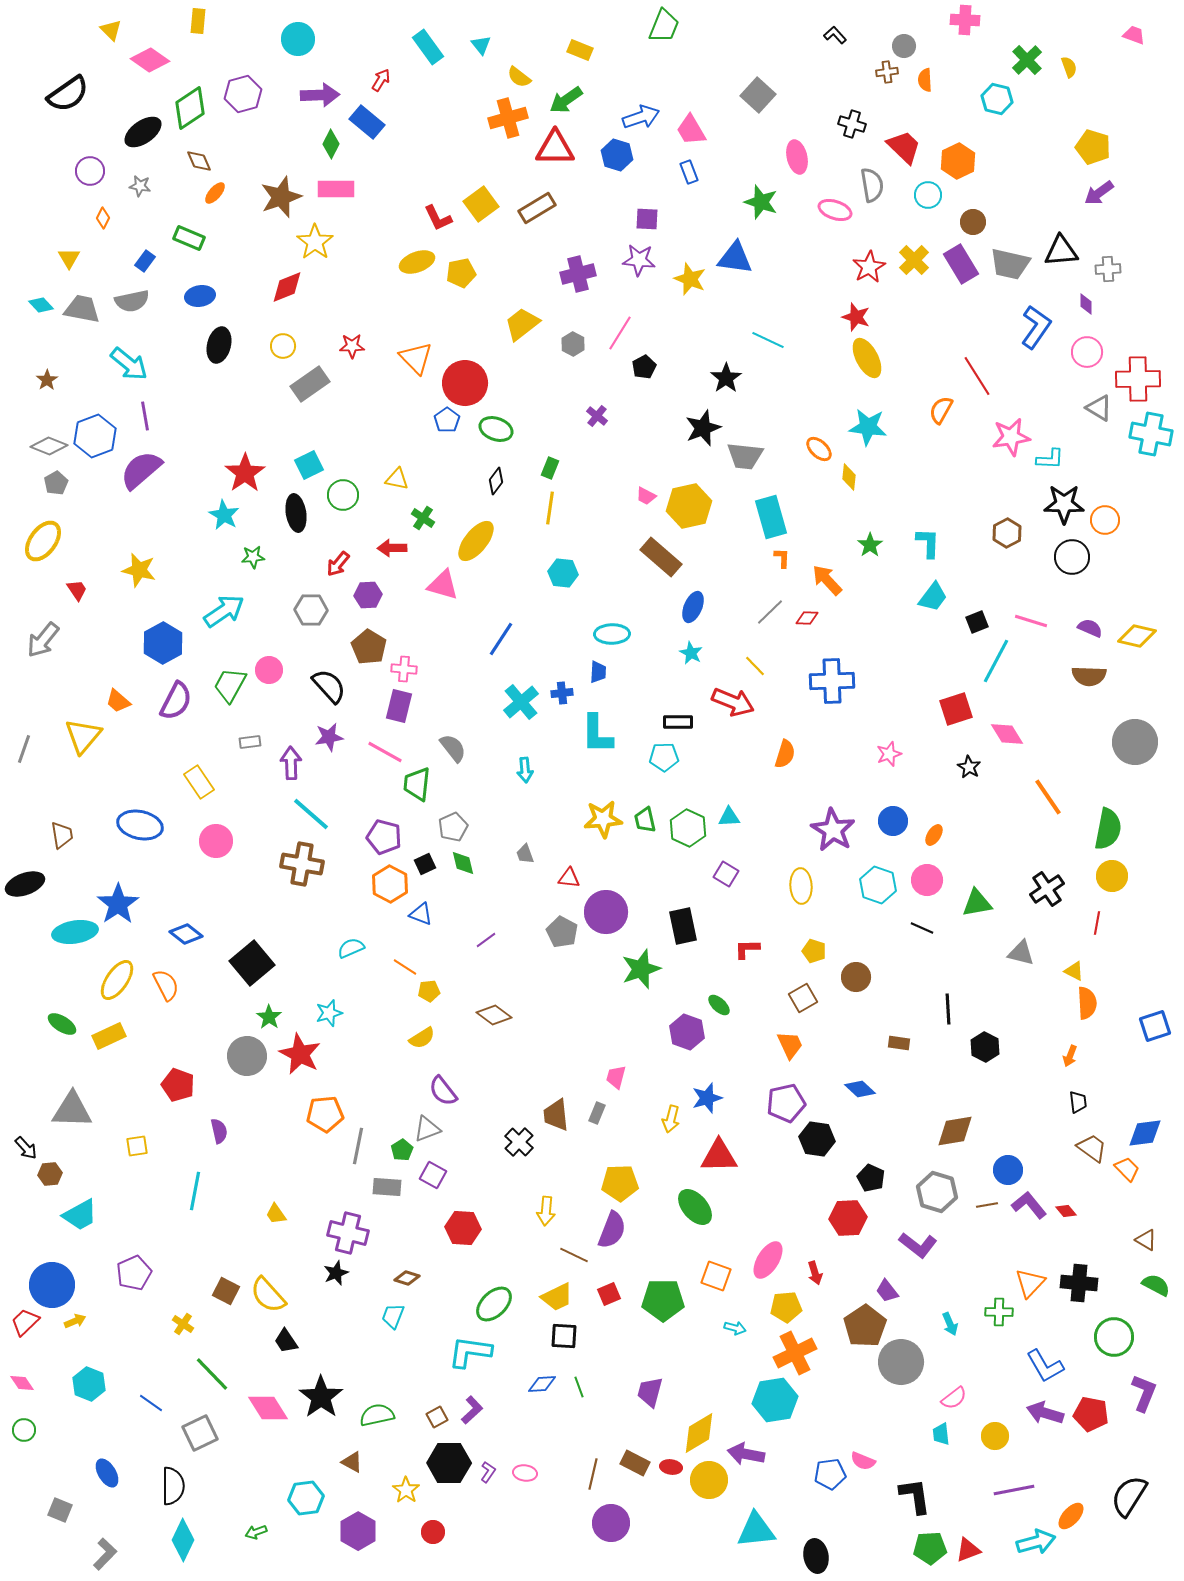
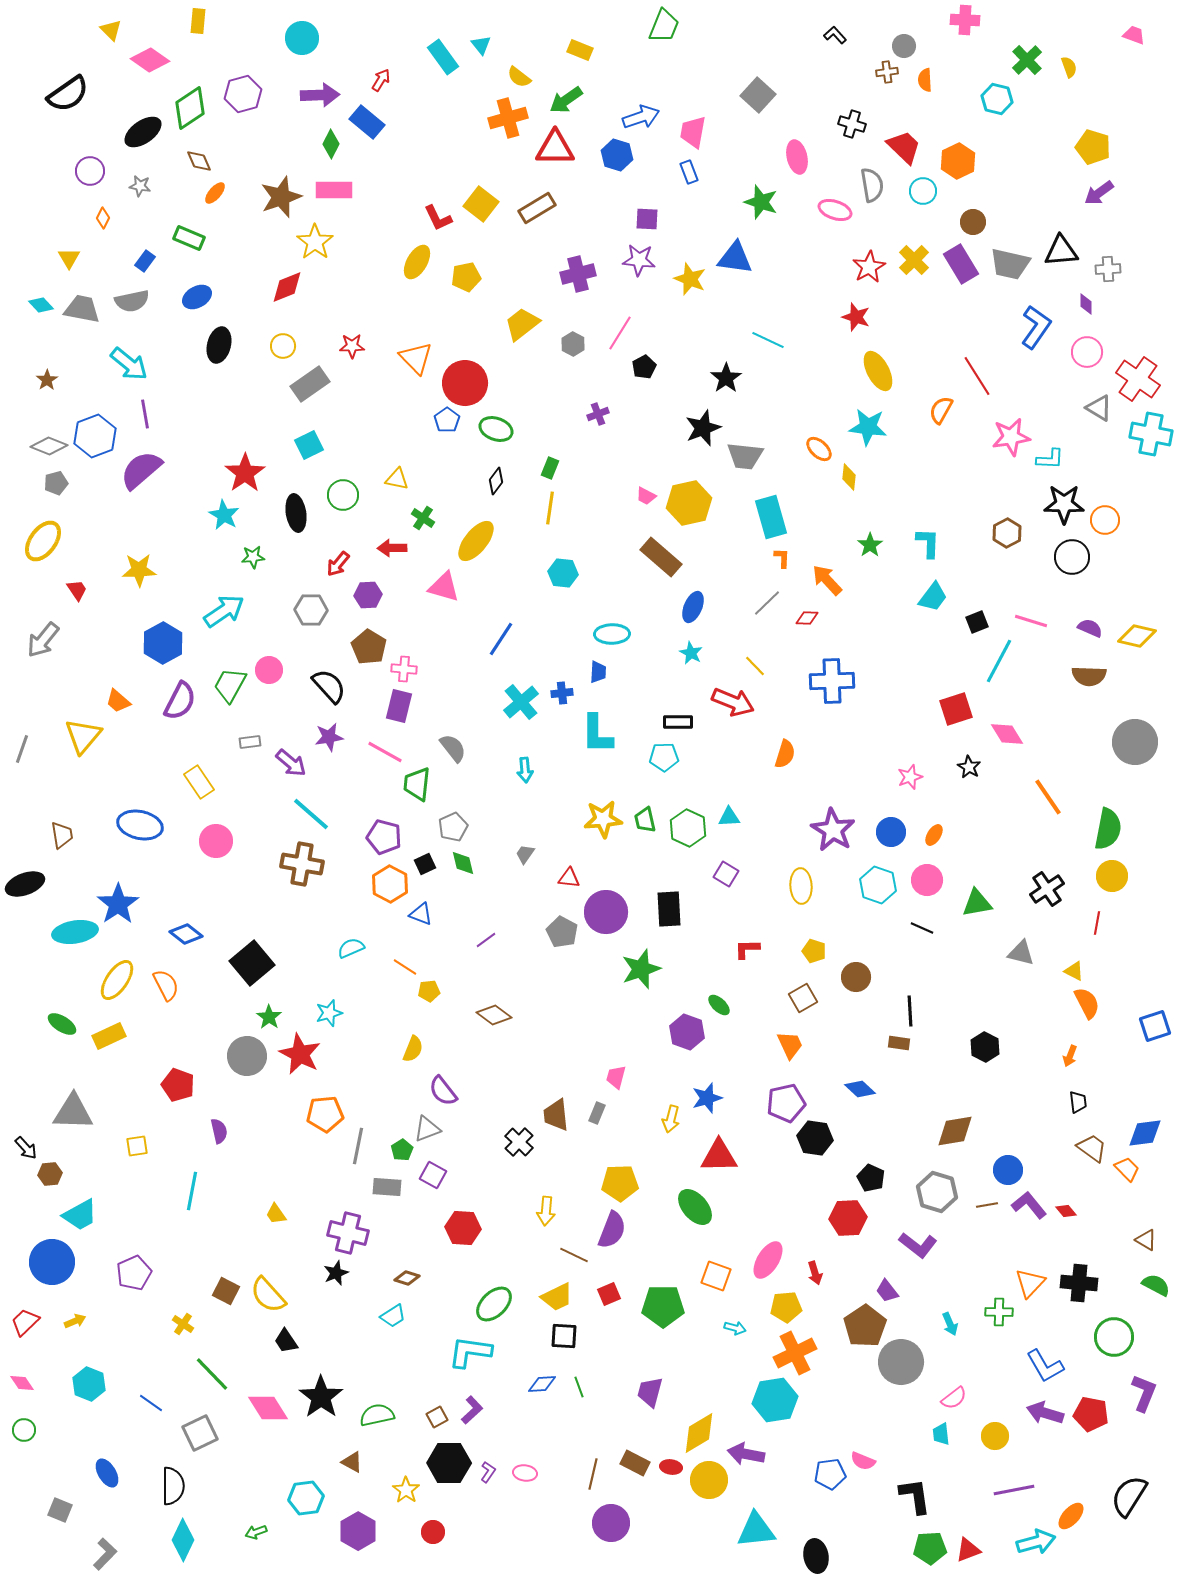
cyan circle at (298, 39): moved 4 px right, 1 px up
cyan rectangle at (428, 47): moved 15 px right, 10 px down
pink trapezoid at (691, 130): moved 2 px right, 2 px down; rotated 40 degrees clockwise
pink rectangle at (336, 189): moved 2 px left, 1 px down
cyan circle at (928, 195): moved 5 px left, 4 px up
yellow square at (481, 204): rotated 16 degrees counterclockwise
yellow ellipse at (417, 262): rotated 40 degrees counterclockwise
yellow pentagon at (461, 273): moved 5 px right, 4 px down
blue ellipse at (200, 296): moved 3 px left, 1 px down; rotated 20 degrees counterclockwise
yellow ellipse at (867, 358): moved 11 px right, 13 px down
red cross at (1138, 379): rotated 36 degrees clockwise
purple line at (145, 416): moved 2 px up
purple cross at (597, 416): moved 1 px right, 2 px up; rotated 30 degrees clockwise
cyan square at (309, 465): moved 20 px up
gray pentagon at (56, 483): rotated 15 degrees clockwise
yellow hexagon at (689, 506): moved 3 px up
yellow star at (139, 570): rotated 16 degrees counterclockwise
pink triangle at (443, 585): moved 1 px right, 2 px down
gray line at (770, 612): moved 3 px left, 9 px up
cyan line at (996, 661): moved 3 px right
purple semicircle at (176, 701): moved 4 px right
gray line at (24, 749): moved 2 px left
pink star at (889, 754): moved 21 px right, 23 px down
purple arrow at (291, 763): rotated 132 degrees clockwise
blue circle at (893, 821): moved 2 px left, 11 px down
gray trapezoid at (525, 854): rotated 55 degrees clockwise
black rectangle at (683, 926): moved 14 px left, 17 px up; rotated 9 degrees clockwise
orange semicircle at (1087, 1003): rotated 24 degrees counterclockwise
black line at (948, 1009): moved 38 px left, 2 px down
yellow semicircle at (422, 1038): moved 9 px left, 11 px down; rotated 36 degrees counterclockwise
gray triangle at (72, 1110): moved 1 px right, 2 px down
black hexagon at (817, 1139): moved 2 px left, 1 px up
cyan line at (195, 1191): moved 3 px left
blue circle at (52, 1285): moved 23 px up
green pentagon at (663, 1300): moved 6 px down
cyan trapezoid at (393, 1316): rotated 144 degrees counterclockwise
